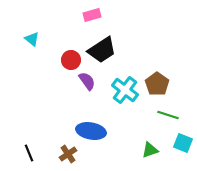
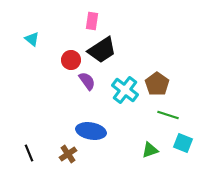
pink rectangle: moved 6 px down; rotated 66 degrees counterclockwise
